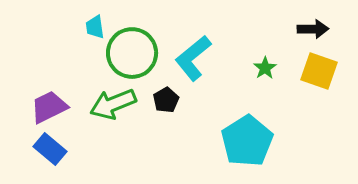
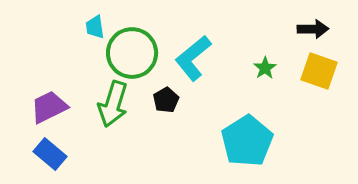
green arrow: rotated 51 degrees counterclockwise
blue rectangle: moved 5 px down
